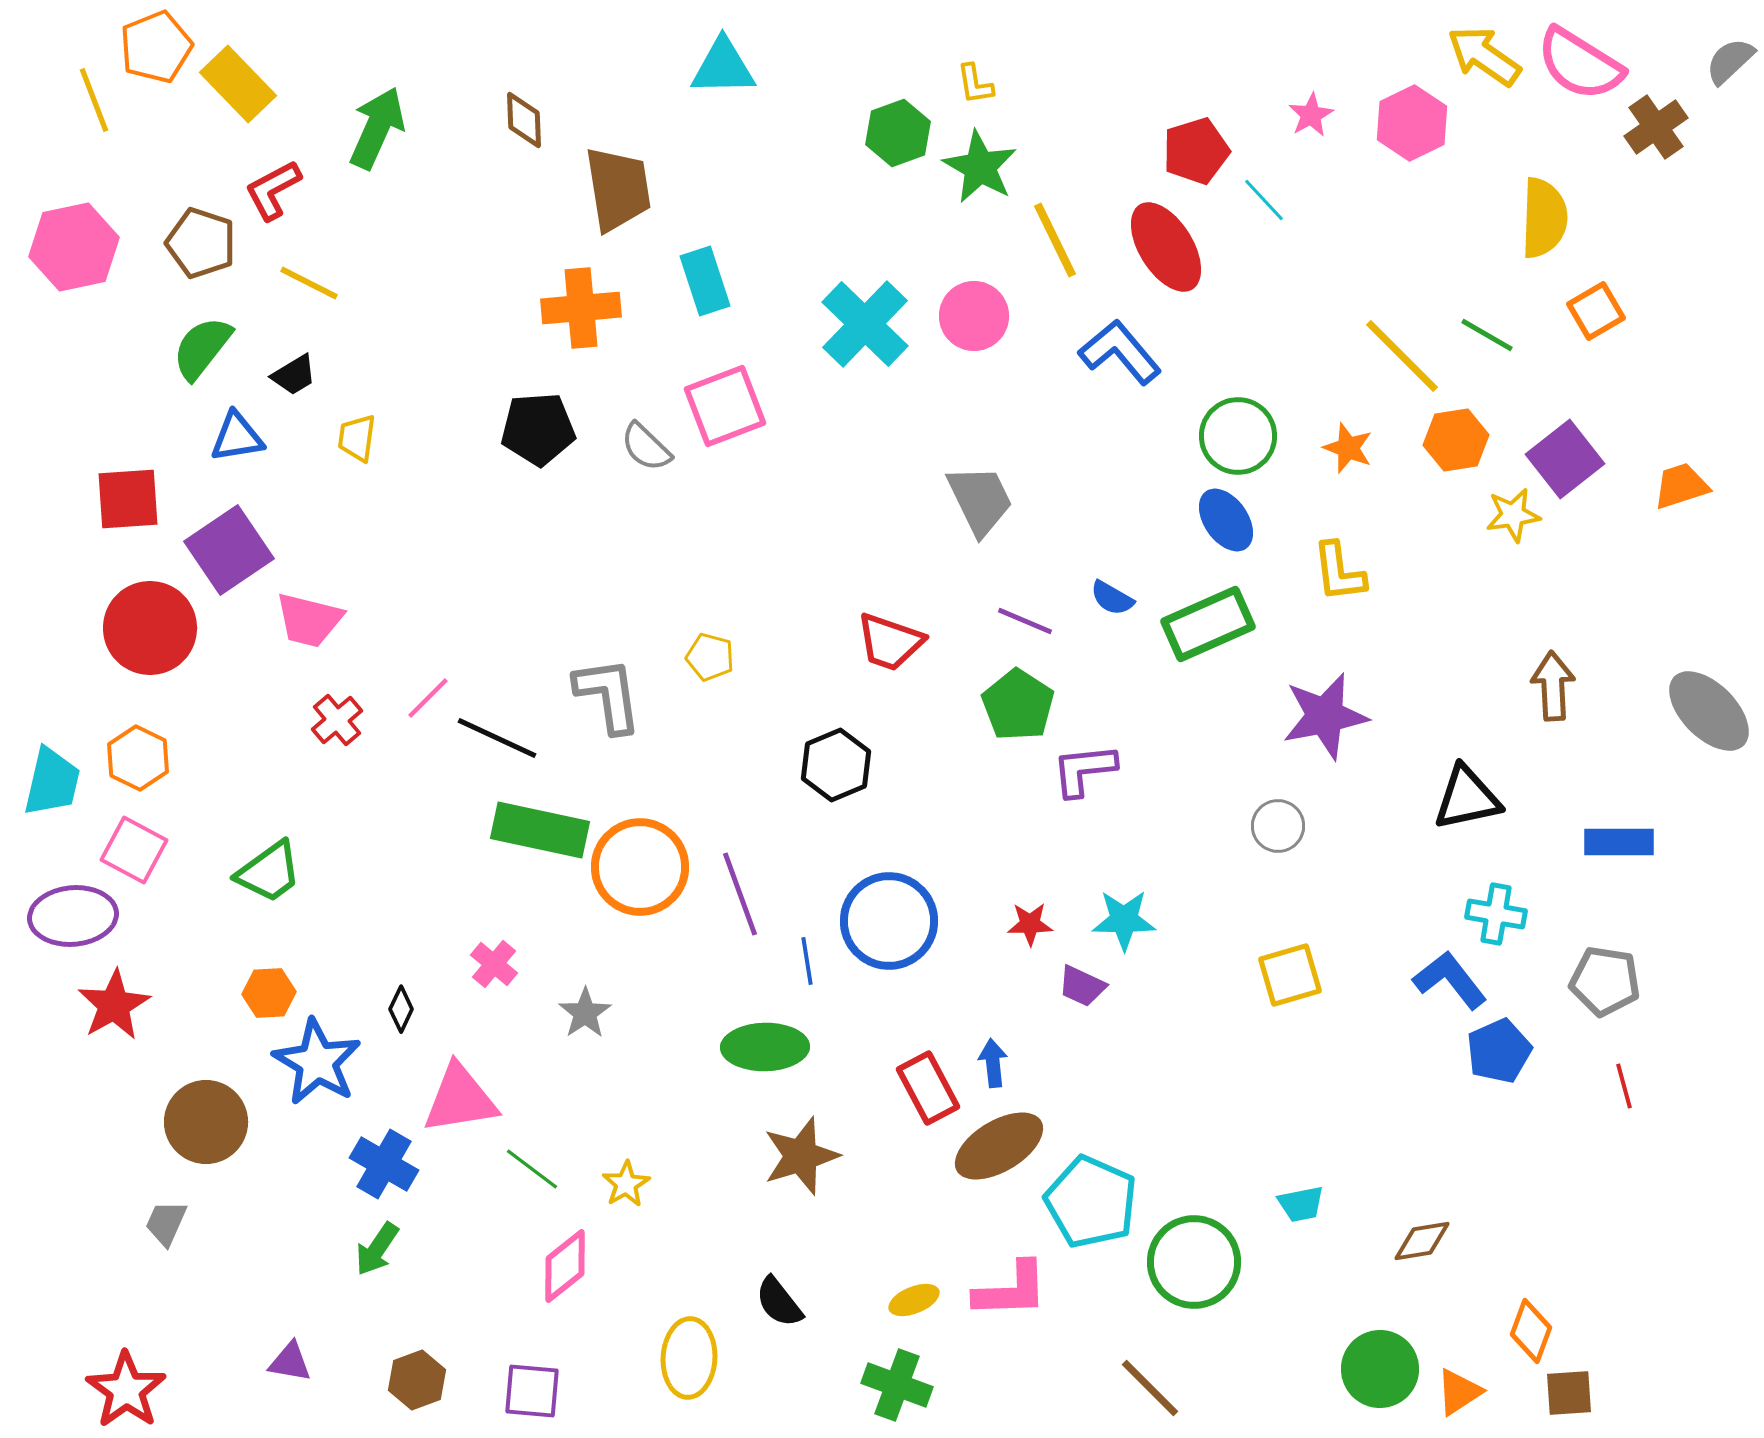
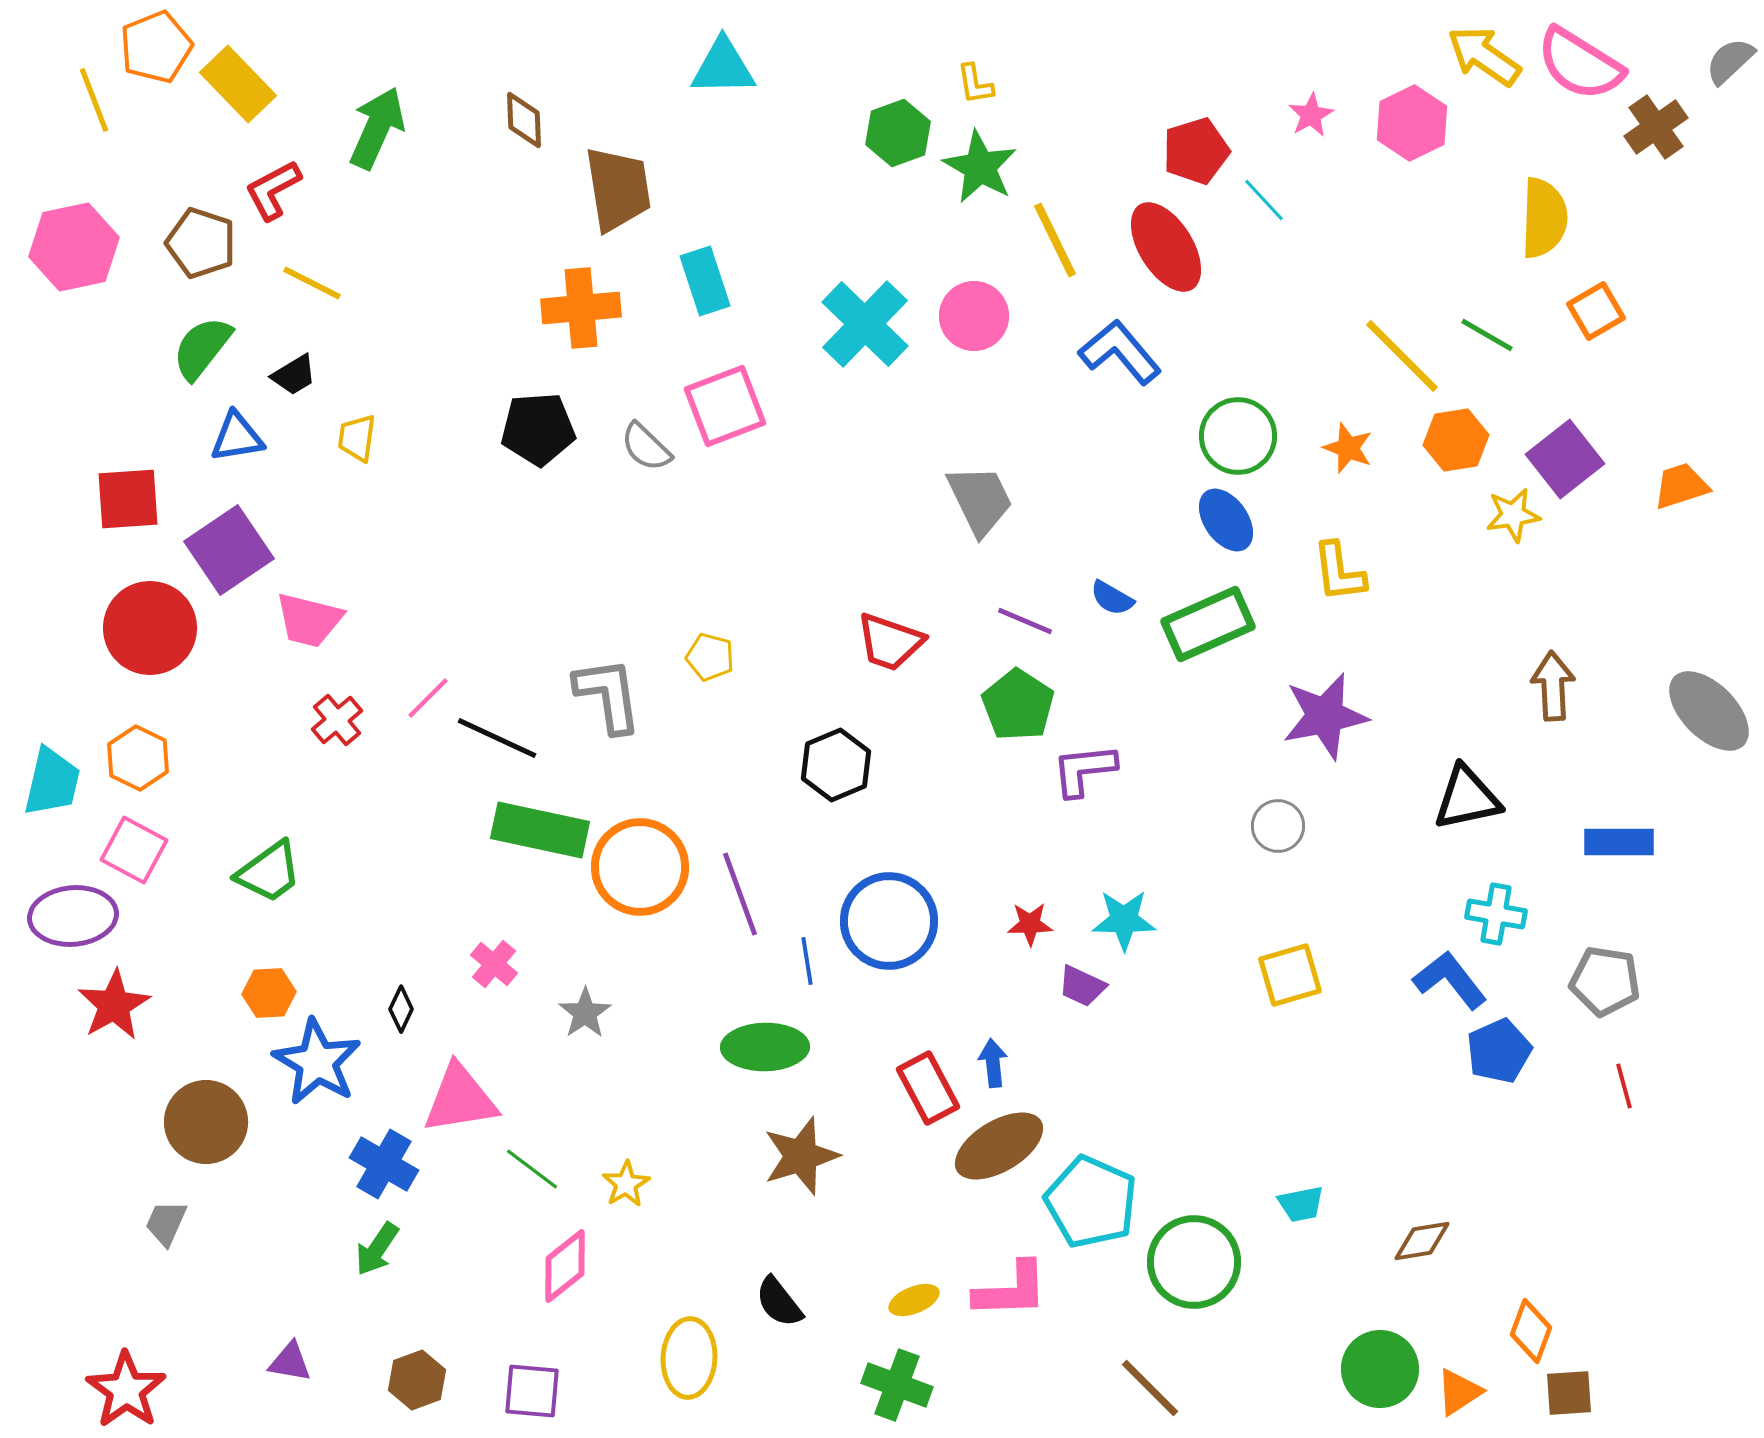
yellow line at (309, 283): moved 3 px right
